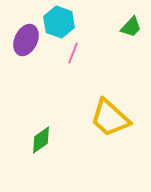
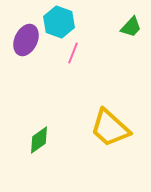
yellow trapezoid: moved 10 px down
green diamond: moved 2 px left
